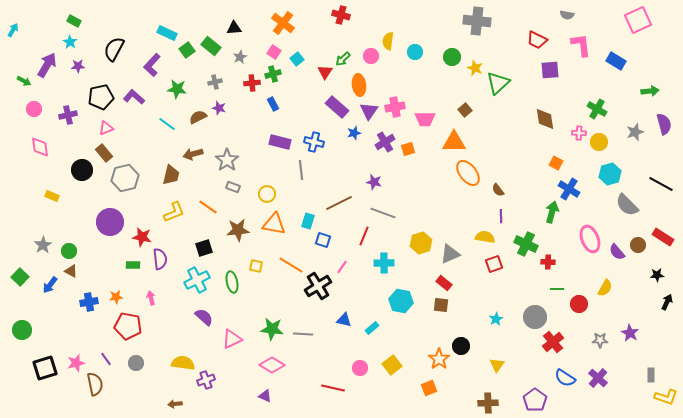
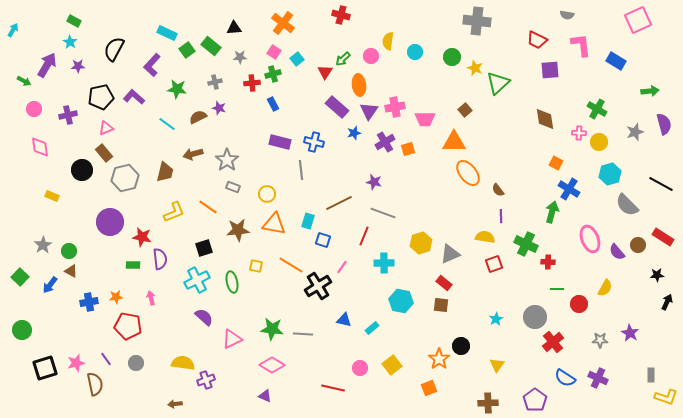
gray star at (240, 57): rotated 24 degrees clockwise
brown trapezoid at (171, 175): moved 6 px left, 3 px up
purple cross at (598, 378): rotated 18 degrees counterclockwise
